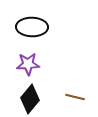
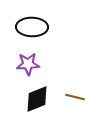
black diamond: moved 7 px right; rotated 28 degrees clockwise
